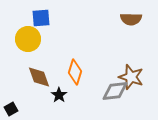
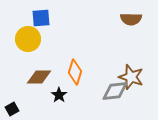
brown diamond: rotated 70 degrees counterclockwise
black square: moved 1 px right
